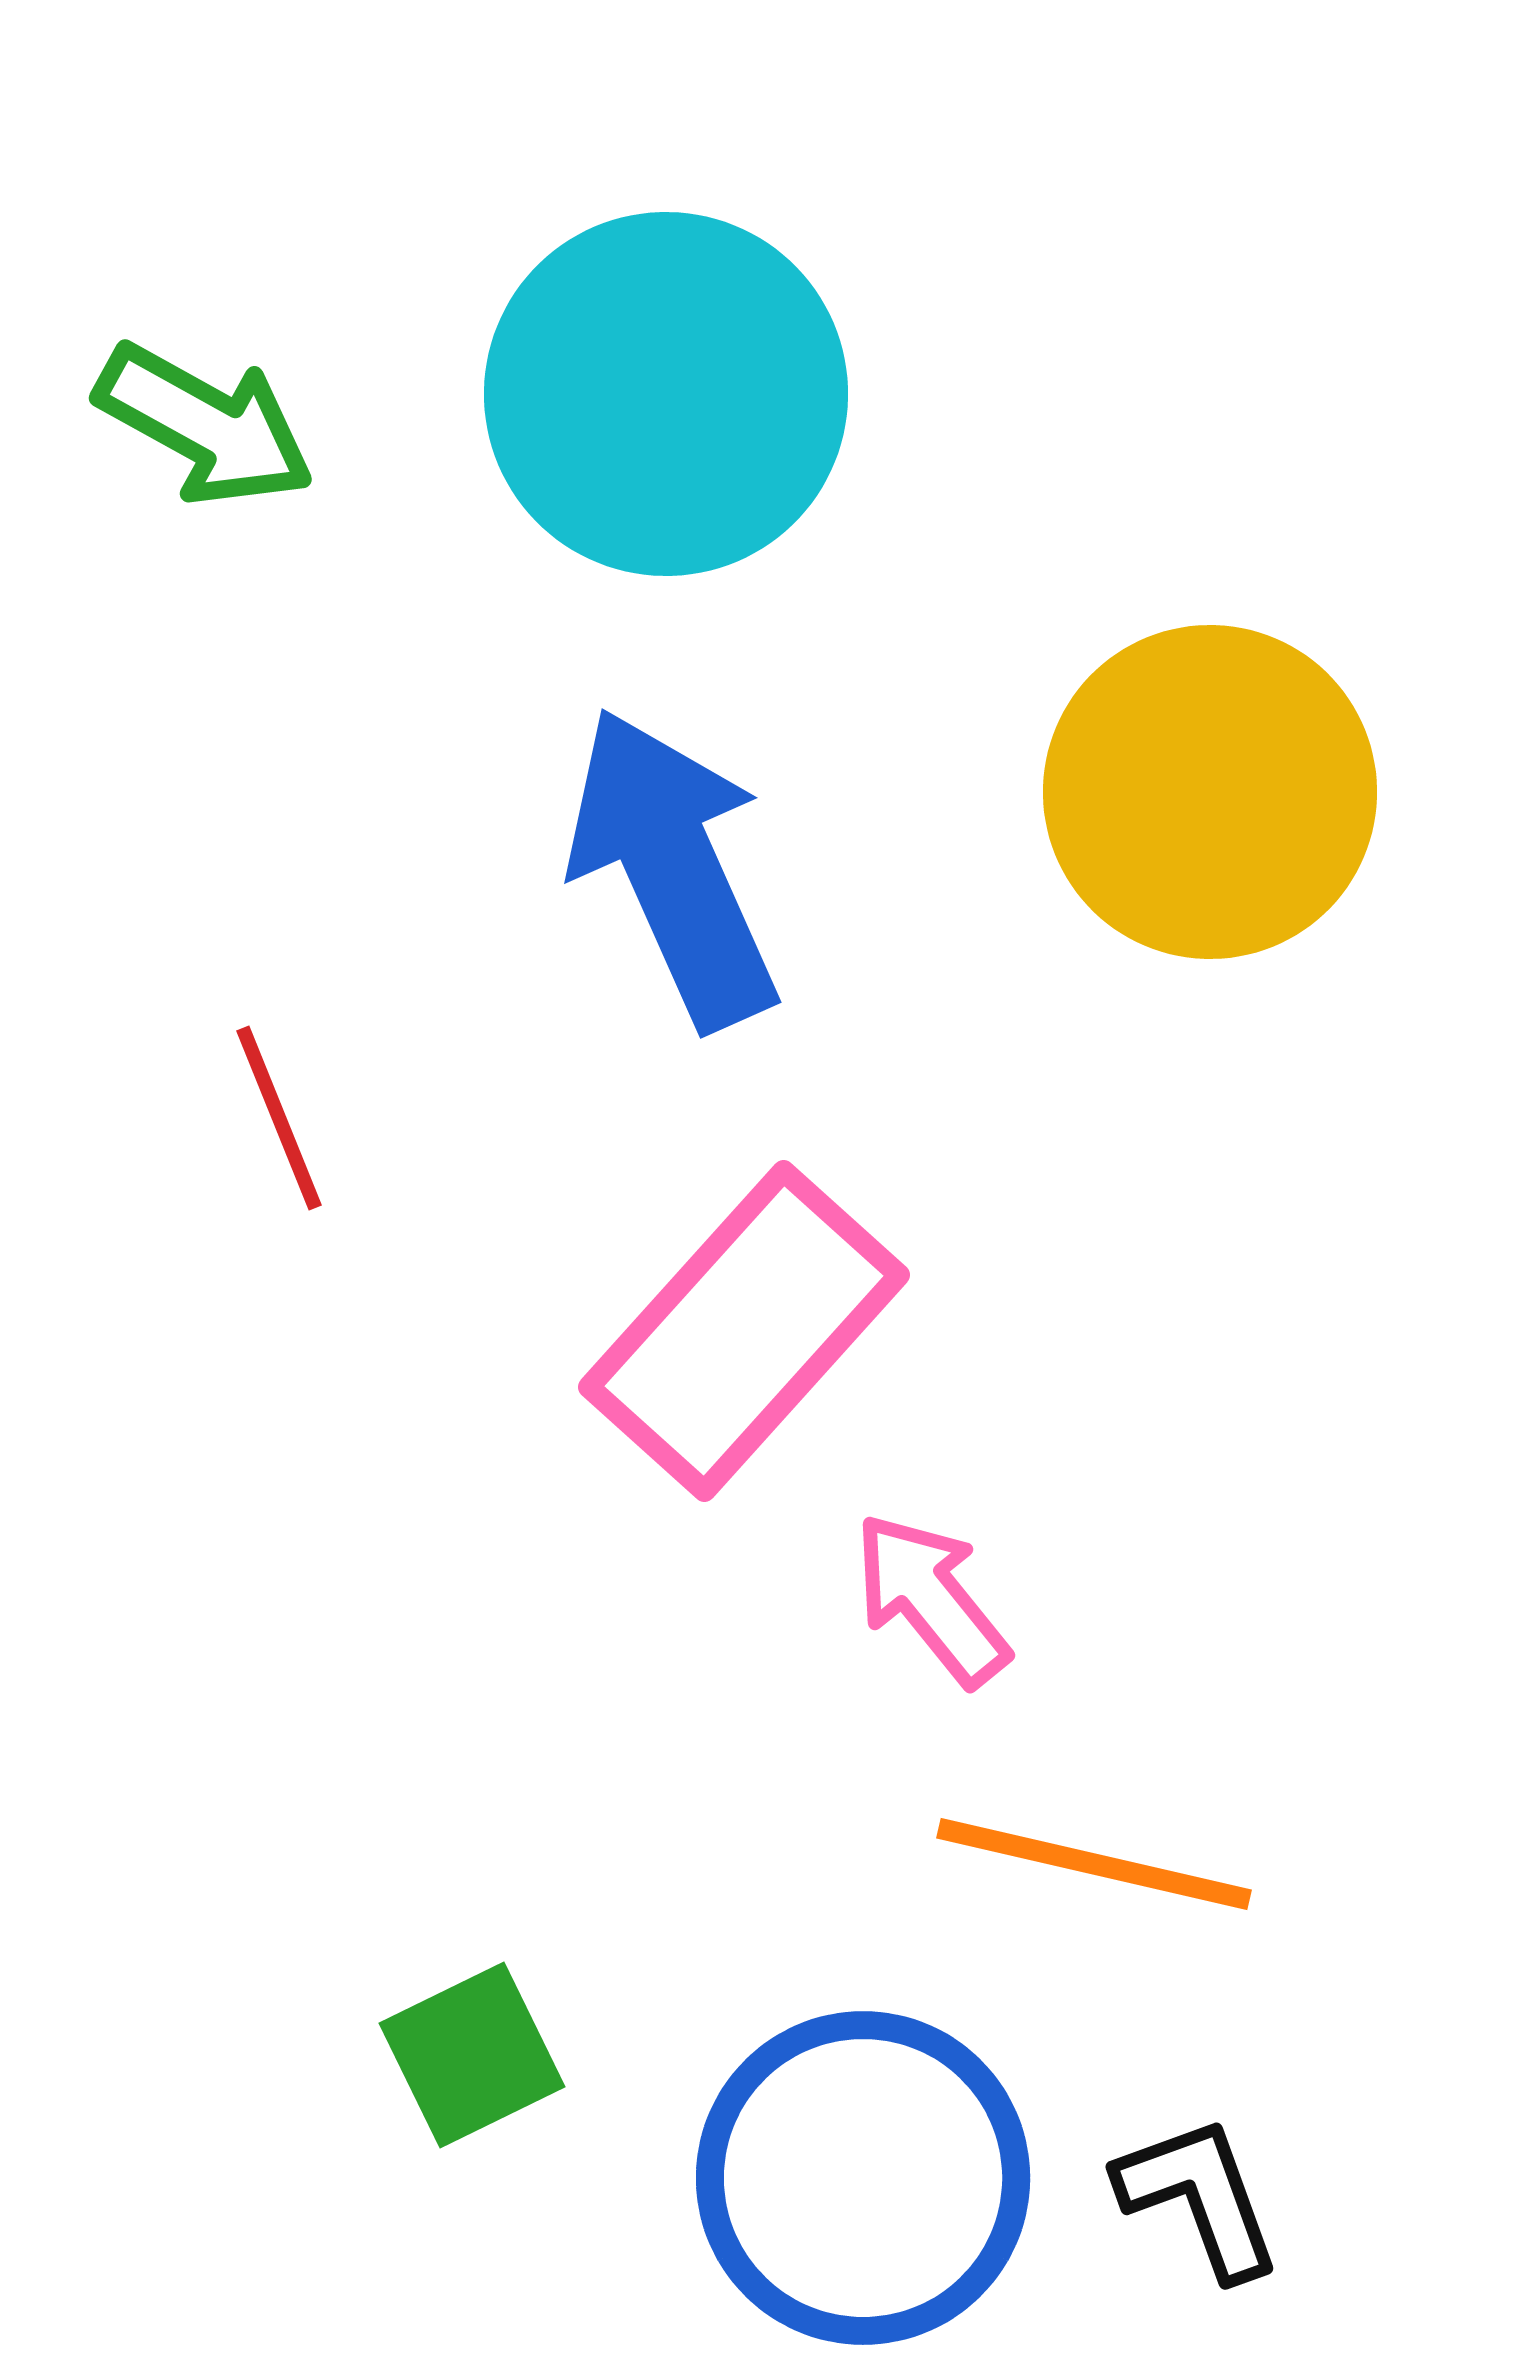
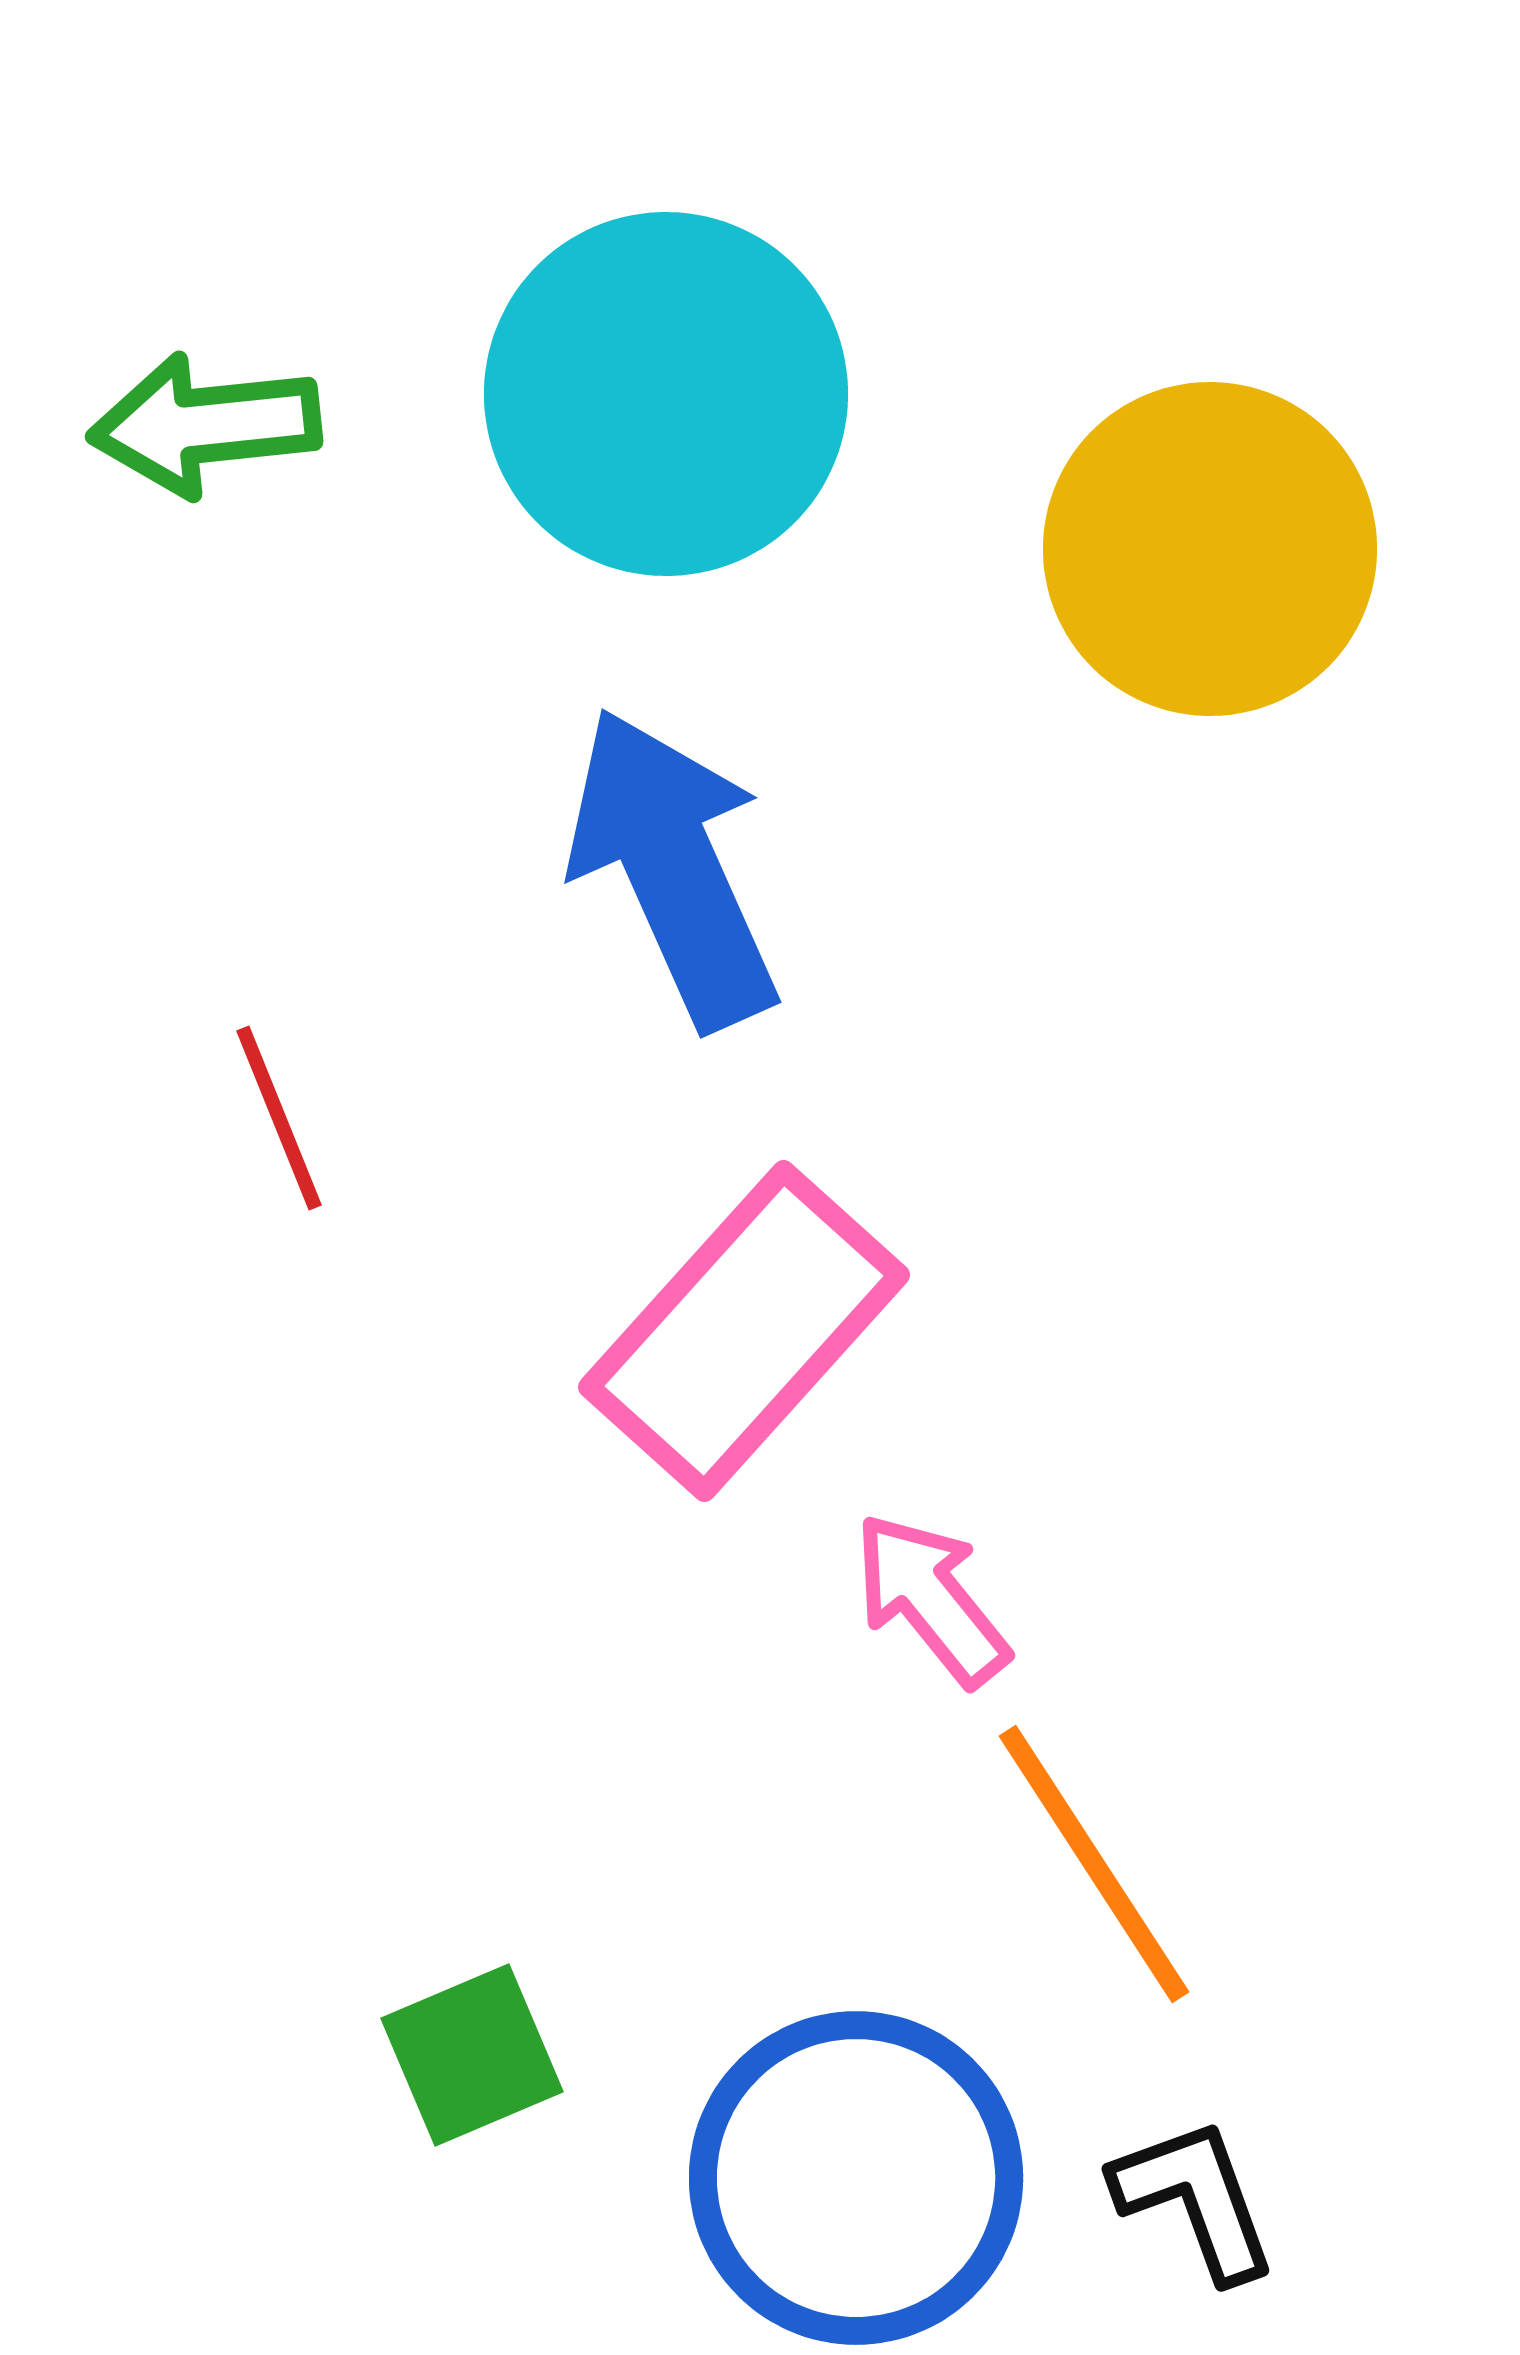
green arrow: rotated 145 degrees clockwise
yellow circle: moved 243 px up
orange line: rotated 44 degrees clockwise
green square: rotated 3 degrees clockwise
blue circle: moved 7 px left
black L-shape: moved 4 px left, 2 px down
